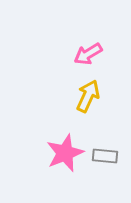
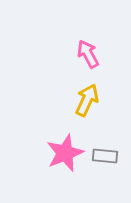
pink arrow: rotated 92 degrees clockwise
yellow arrow: moved 1 px left, 4 px down
